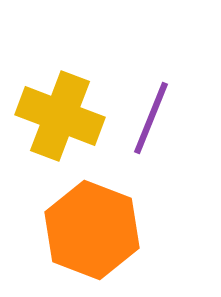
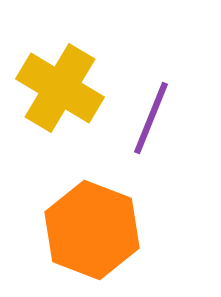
yellow cross: moved 28 px up; rotated 10 degrees clockwise
